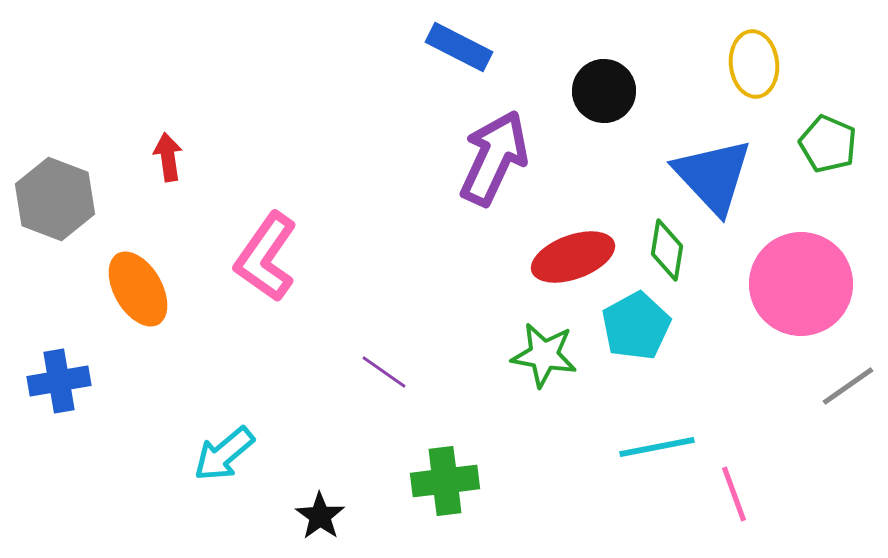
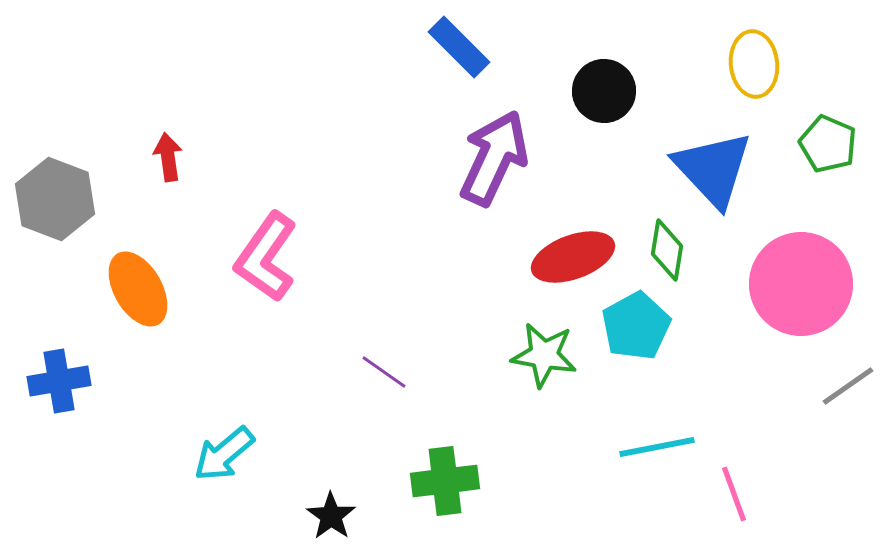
blue rectangle: rotated 18 degrees clockwise
blue triangle: moved 7 px up
black star: moved 11 px right
